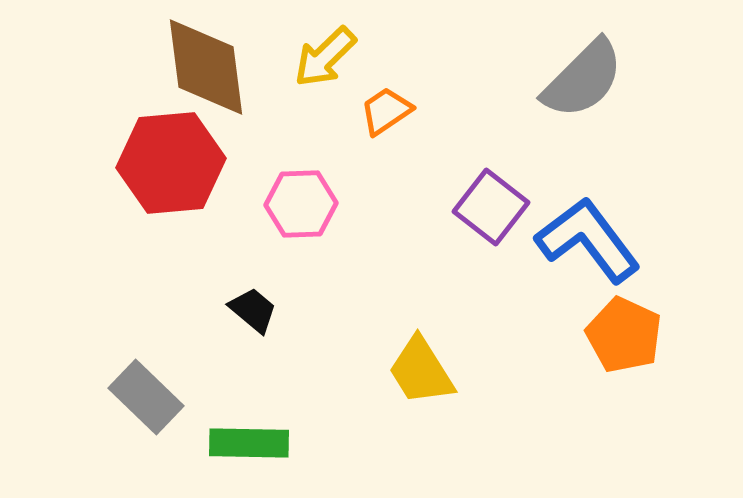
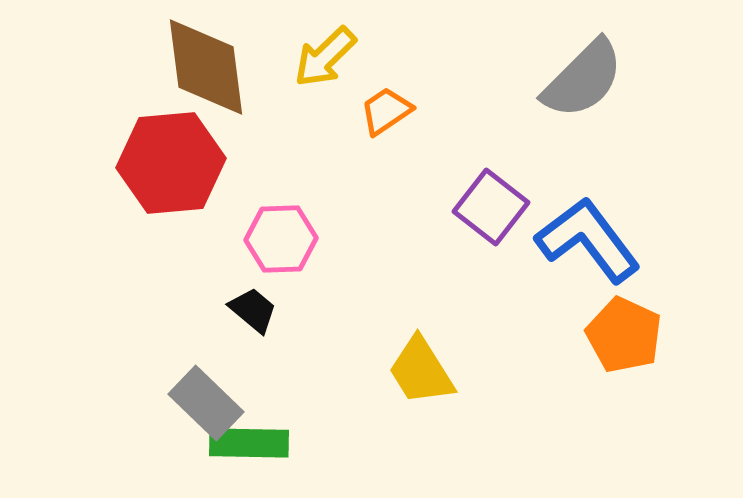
pink hexagon: moved 20 px left, 35 px down
gray rectangle: moved 60 px right, 6 px down
